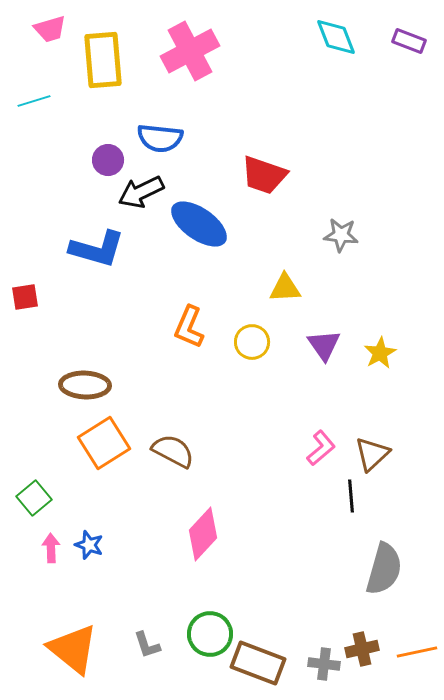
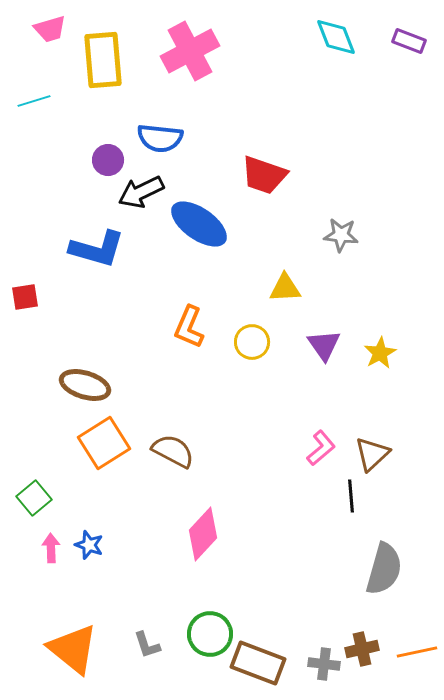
brown ellipse: rotated 15 degrees clockwise
